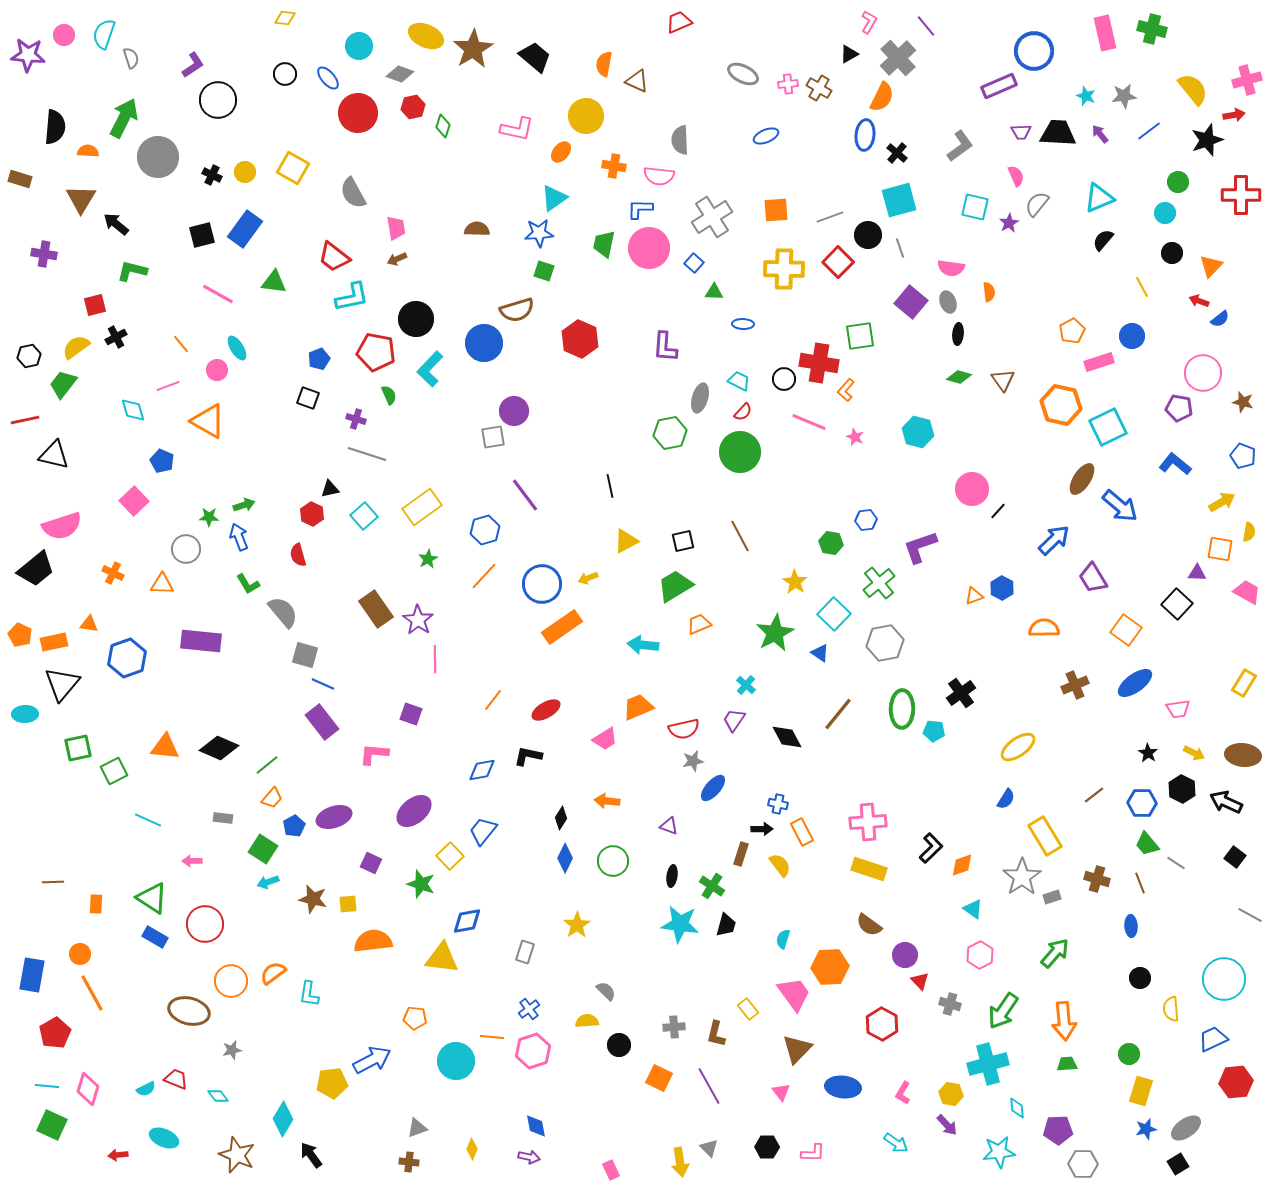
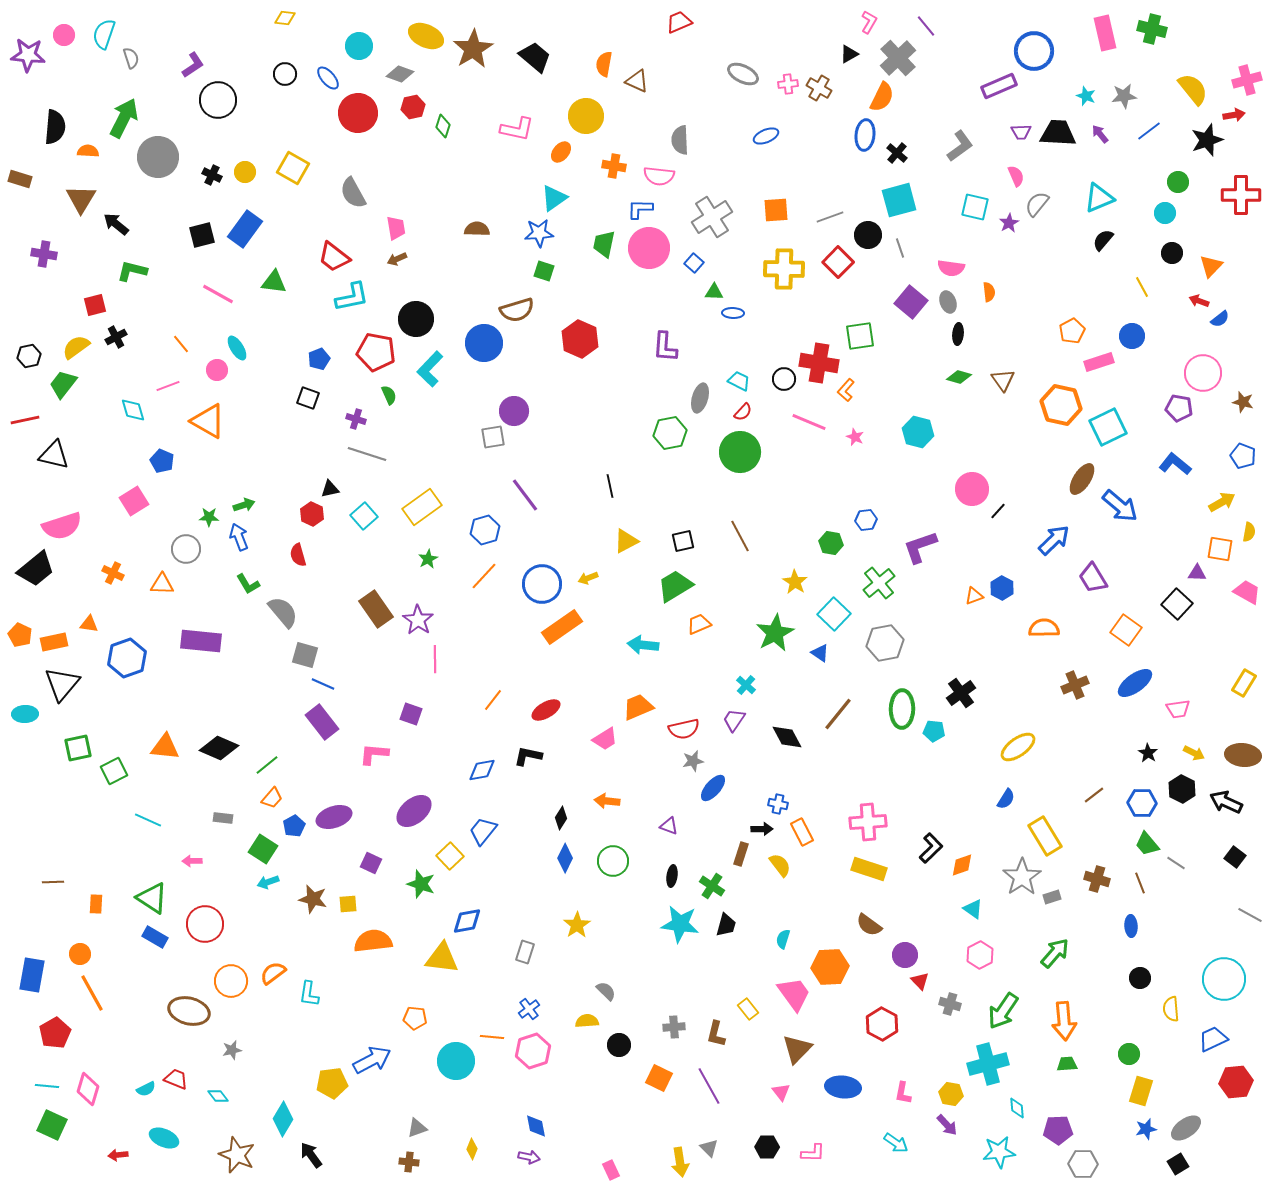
blue ellipse at (743, 324): moved 10 px left, 11 px up
pink square at (134, 501): rotated 12 degrees clockwise
pink L-shape at (903, 1093): rotated 20 degrees counterclockwise
